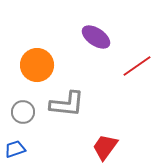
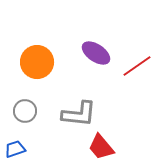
purple ellipse: moved 16 px down
orange circle: moved 3 px up
gray L-shape: moved 12 px right, 10 px down
gray circle: moved 2 px right, 1 px up
red trapezoid: moved 4 px left; rotated 76 degrees counterclockwise
